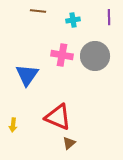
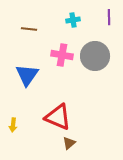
brown line: moved 9 px left, 18 px down
